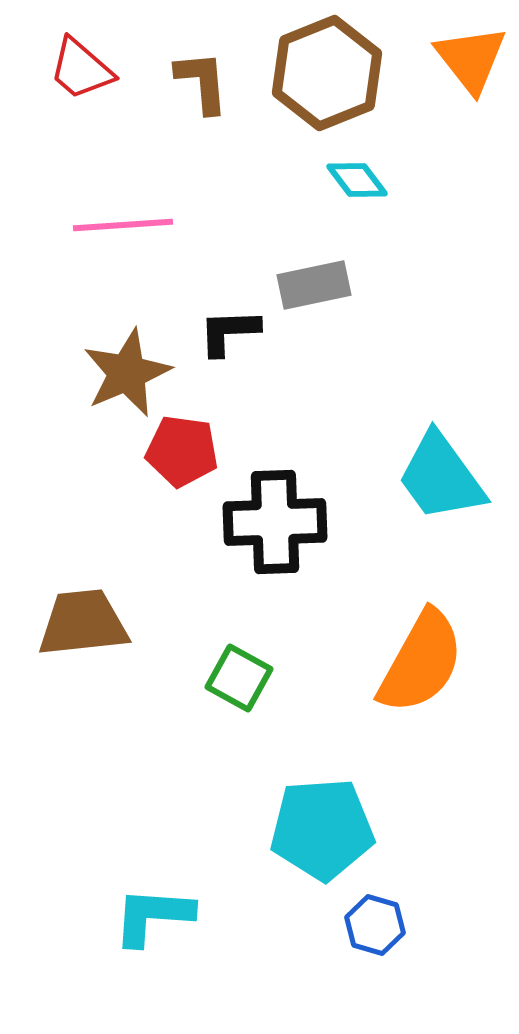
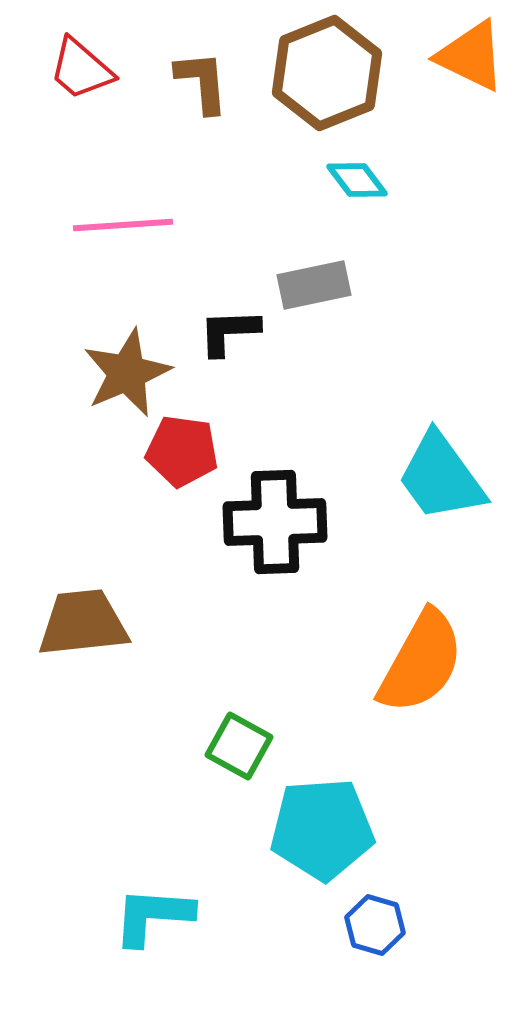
orange triangle: moved 3 px up; rotated 26 degrees counterclockwise
green square: moved 68 px down
